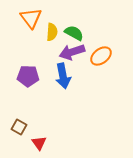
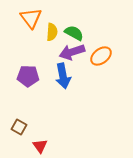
red triangle: moved 1 px right, 3 px down
